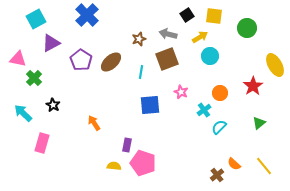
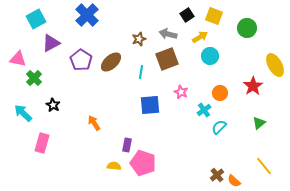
yellow square: rotated 12 degrees clockwise
orange semicircle: moved 17 px down
